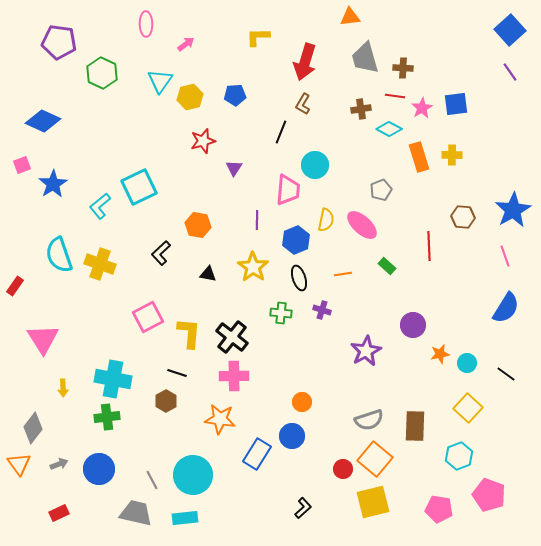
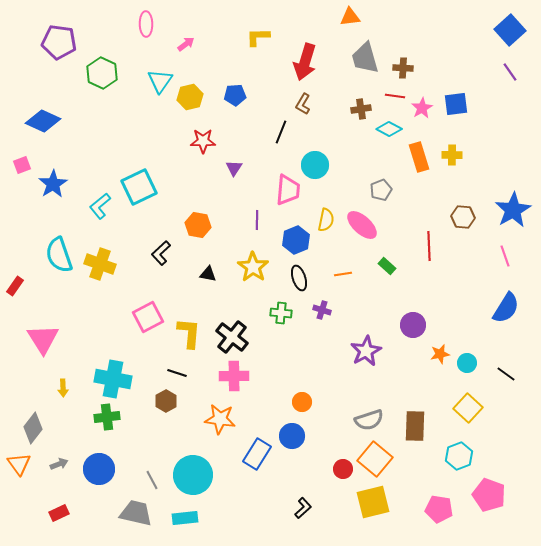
red star at (203, 141): rotated 15 degrees clockwise
